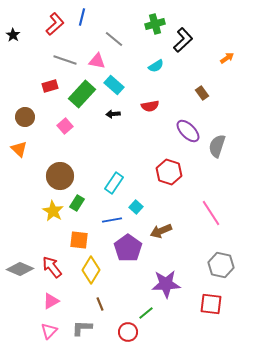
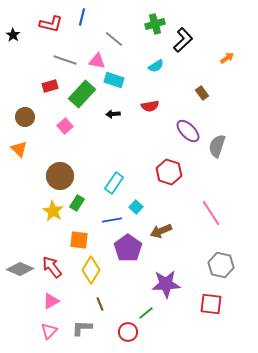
red L-shape at (55, 24): moved 4 px left; rotated 55 degrees clockwise
cyan rectangle at (114, 85): moved 5 px up; rotated 24 degrees counterclockwise
